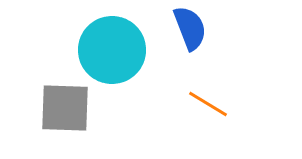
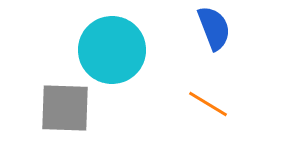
blue semicircle: moved 24 px right
